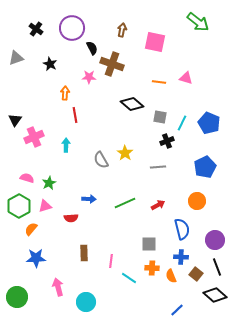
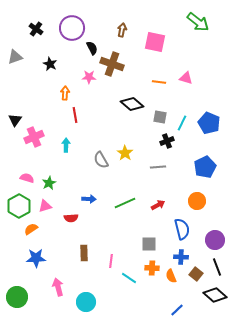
gray triangle at (16, 58): moved 1 px left, 1 px up
orange semicircle at (31, 229): rotated 16 degrees clockwise
